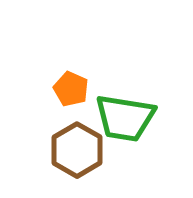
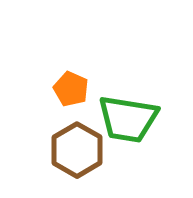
green trapezoid: moved 3 px right, 1 px down
